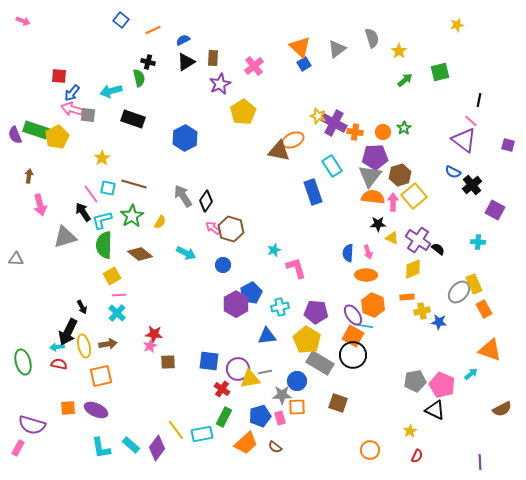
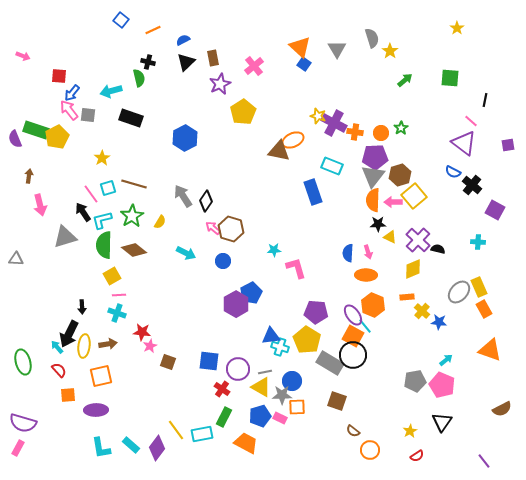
pink arrow at (23, 21): moved 35 px down
yellow star at (457, 25): moved 3 px down; rotated 24 degrees counterclockwise
gray triangle at (337, 49): rotated 24 degrees counterclockwise
yellow star at (399, 51): moved 9 px left
brown rectangle at (213, 58): rotated 14 degrees counterclockwise
black triangle at (186, 62): rotated 12 degrees counterclockwise
blue square at (304, 64): rotated 24 degrees counterclockwise
green square at (440, 72): moved 10 px right, 6 px down; rotated 18 degrees clockwise
black line at (479, 100): moved 6 px right
pink arrow at (72, 109): moved 3 px left, 1 px down; rotated 35 degrees clockwise
black rectangle at (133, 119): moved 2 px left, 1 px up
green star at (404, 128): moved 3 px left
orange circle at (383, 132): moved 2 px left, 1 px down
purple semicircle at (15, 135): moved 4 px down
purple triangle at (464, 140): moved 3 px down
purple square at (508, 145): rotated 24 degrees counterclockwise
cyan rectangle at (332, 166): rotated 35 degrees counterclockwise
gray triangle at (370, 176): moved 3 px right
black cross at (472, 185): rotated 12 degrees counterclockwise
cyan square at (108, 188): rotated 28 degrees counterclockwise
orange semicircle at (373, 197): moved 3 px down; rotated 95 degrees counterclockwise
pink arrow at (393, 202): rotated 90 degrees counterclockwise
yellow triangle at (392, 238): moved 2 px left, 1 px up
purple cross at (418, 240): rotated 10 degrees clockwise
black semicircle at (438, 249): rotated 24 degrees counterclockwise
cyan star at (274, 250): rotated 16 degrees clockwise
brown diamond at (140, 254): moved 6 px left, 4 px up
blue circle at (223, 265): moved 4 px up
yellow rectangle at (474, 284): moved 5 px right, 3 px down
black arrow at (82, 307): rotated 24 degrees clockwise
cyan cross at (280, 307): moved 40 px down; rotated 30 degrees clockwise
yellow cross at (422, 311): rotated 35 degrees counterclockwise
cyan cross at (117, 313): rotated 24 degrees counterclockwise
cyan line at (365, 326): rotated 42 degrees clockwise
black arrow at (68, 332): moved 1 px right, 2 px down
red star at (154, 334): moved 12 px left, 2 px up
blue triangle at (267, 336): moved 4 px right
yellow ellipse at (84, 346): rotated 20 degrees clockwise
cyan arrow at (57, 347): rotated 56 degrees clockwise
brown square at (168, 362): rotated 21 degrees clockwise
gray rectangle at (320, 363): moved 10 px right
red semicircle at (59, 364): moved 6 px down; rotated 35 degrees clockwise
cyan arrow at (471, 374): moved 25 px left, 14 px up
yellow triangle at (250, 379): moved 11 px right, 8 px down; rotated 40 degrees clockwise
blue circle at (297, 381): moved 5 px left
brown square at (338, 403): moved 1 px left, 2 px up
orange square at (68, 408): moved 13 px up
purple ellipse at (96, 410): rotated 25 degrees counterclockwise
black triangle at (435, 410): moved 7 px right, 12 px down; rotated 40 degrees clockwise
pink rectangle at (280, 418): rotated 48 degrees counterclockwise
purple semicircle at (32, 425): moved 9 px left, 2 px up
orange trapezoid at (246, 443): rotated 110 degrees counterclockwise
brown semicircle at (275, 447): moved 78 px right, 16 px up
red semicircle at (417, 456): rotated 32 degrees clockwise
purple line at (480, 462): moved 4 px right, 1 px up; rotated 35 degrees counterclockwise
